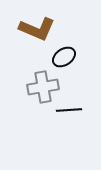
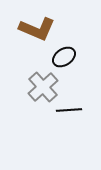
gray cross: rotated 32 degrees counterclockwise
